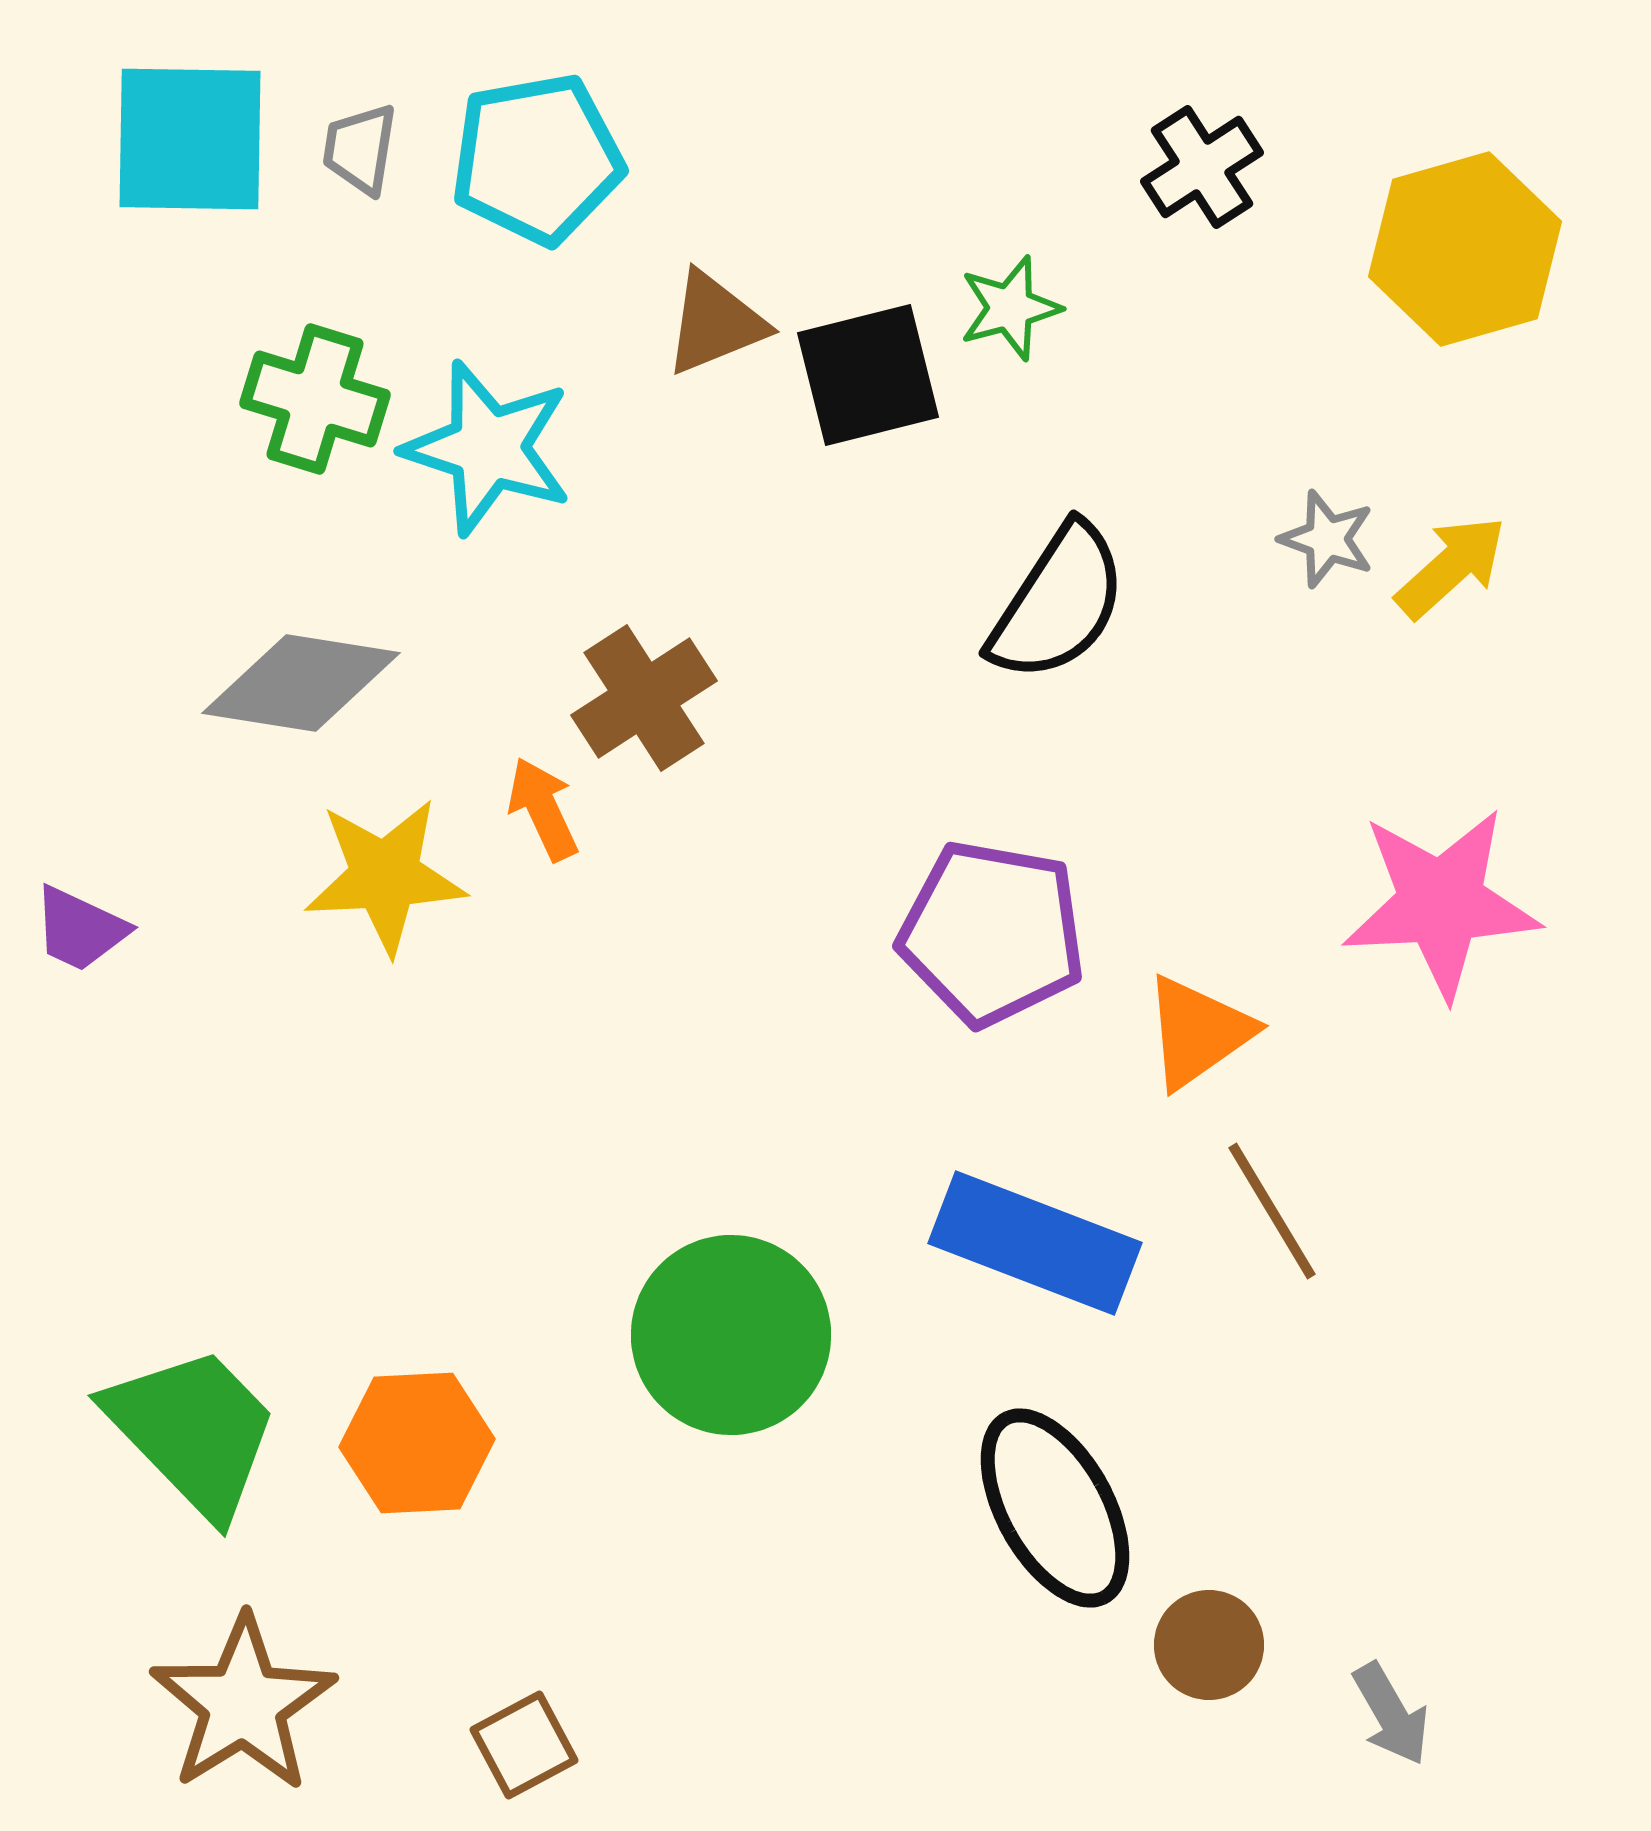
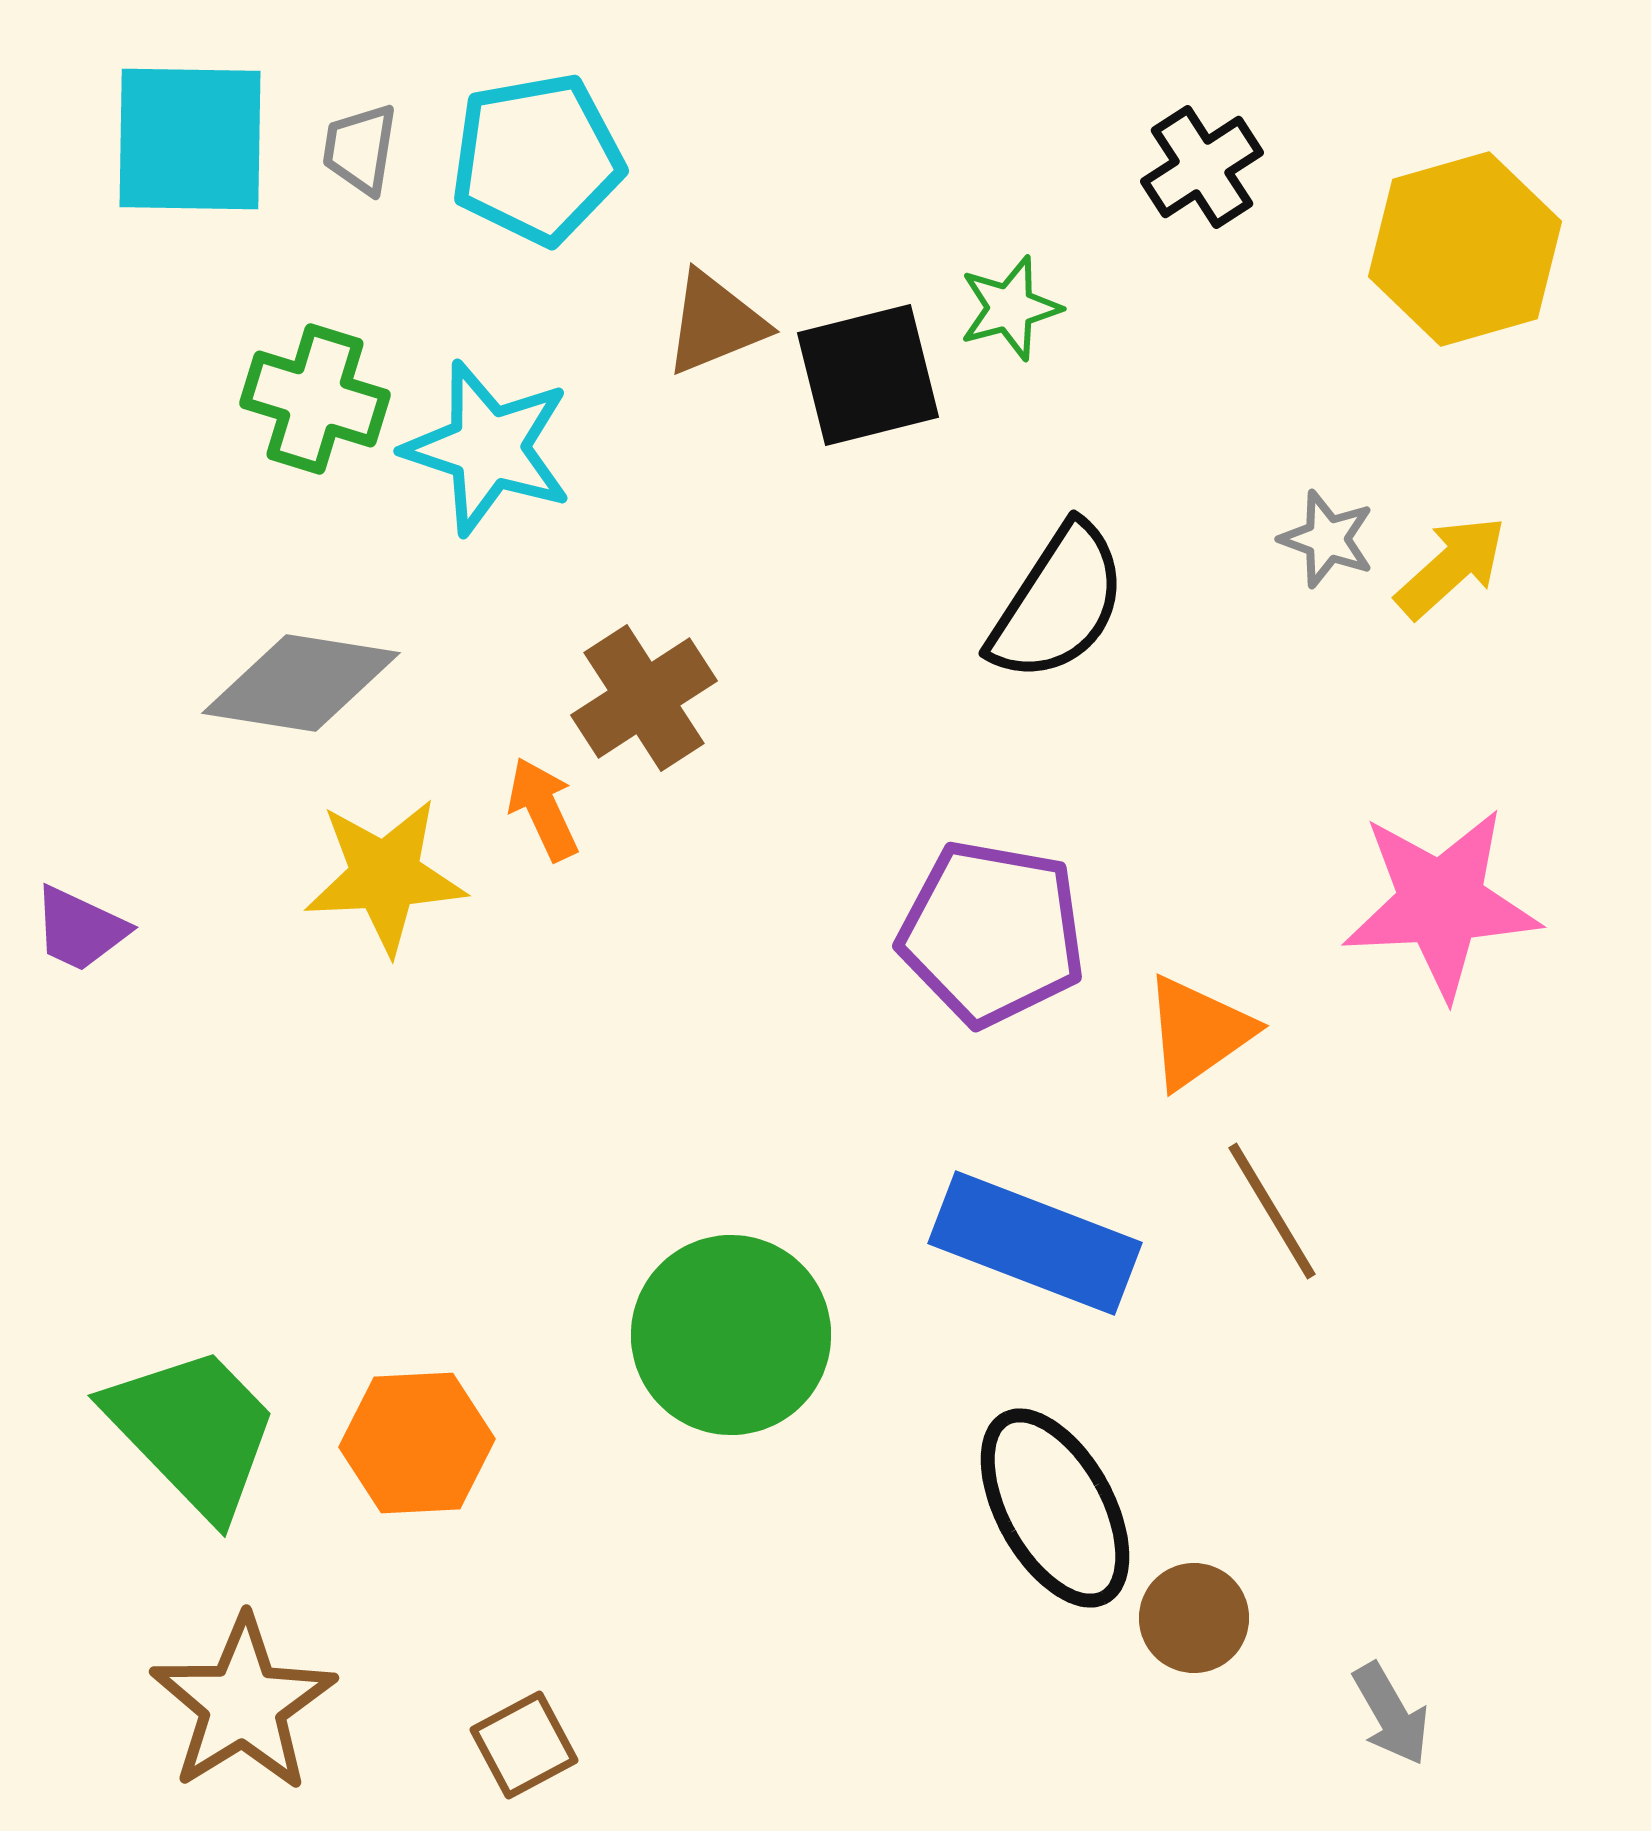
brown circle: moved 15 px left, 27 px up
